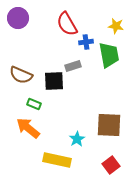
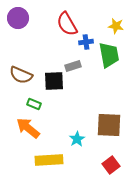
yellow rectangle: moved 8 px left; rotated 16 degrees counterclockwise
